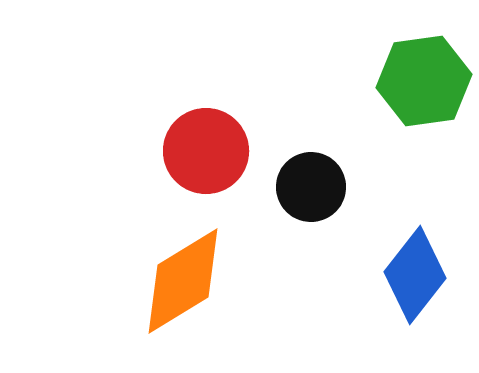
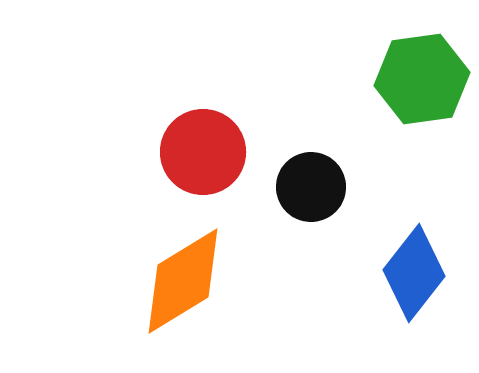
green hexagon: moved 2 px left, 2 px up
red circle: moved 3 px left, 1 px down
blue diamond: moved 1 px left, 2 px up
